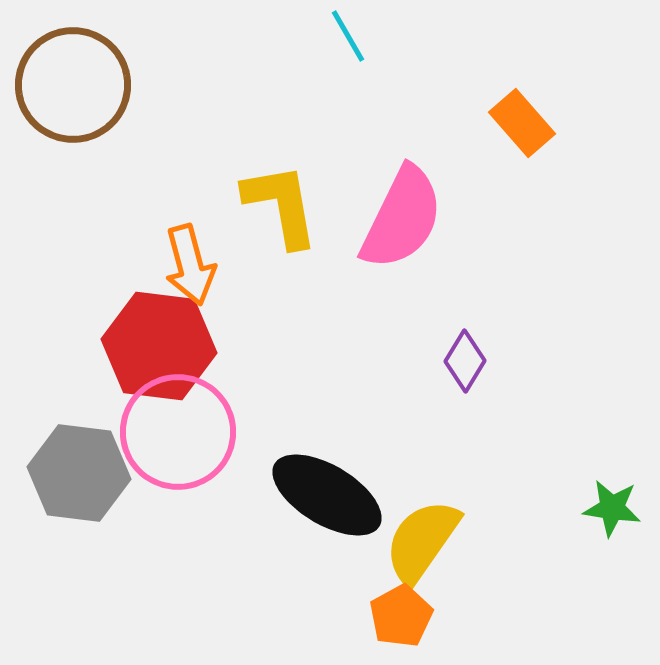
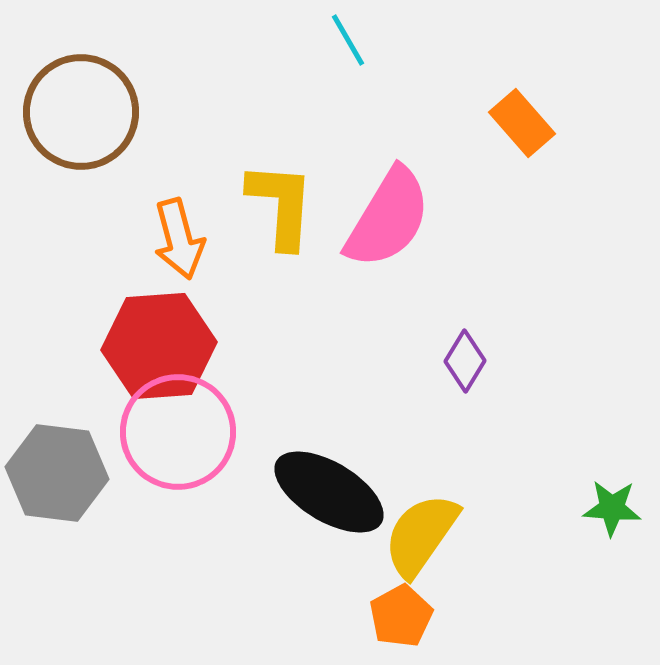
cyan line: moved 4 px down
brown circle: moved 8 px right, 27 px down
yellow L-shape: rotated 14 degrees clockwise
pink semicircle: moved 14 px left; rotated 5 degrees clockwise
orange arrow: moved 11 px left, 26 px up
red hexagon: rotated 11 degrees counterclockwise
gray hexagon: moved 22 px left
black ellipse: moved 2 px right, 3 px up
green star: rotated 4 degrees counterclockwise
yellow semicircle: moved 1 px left, 6 px up
